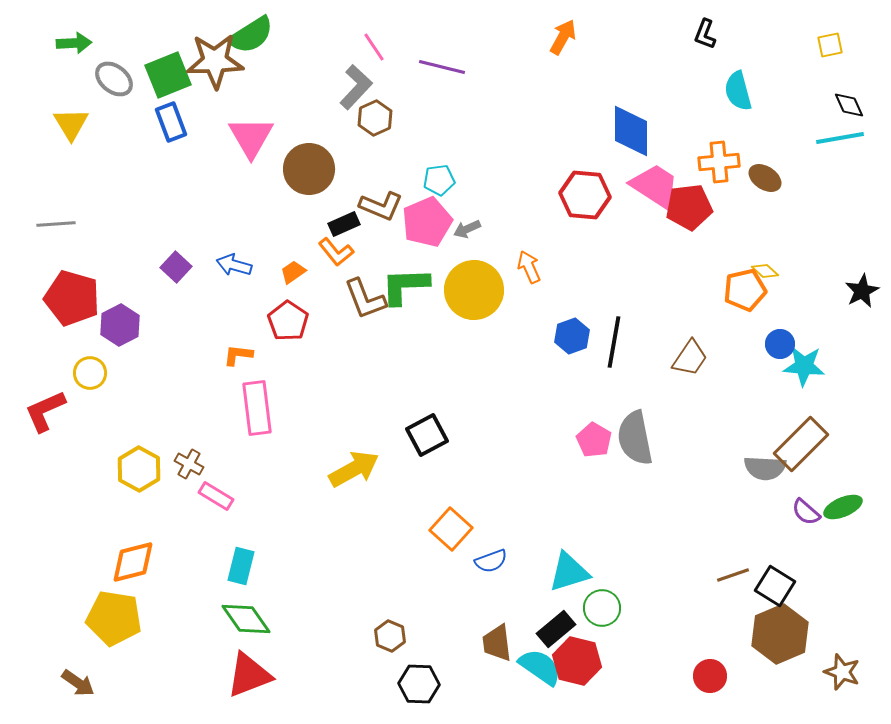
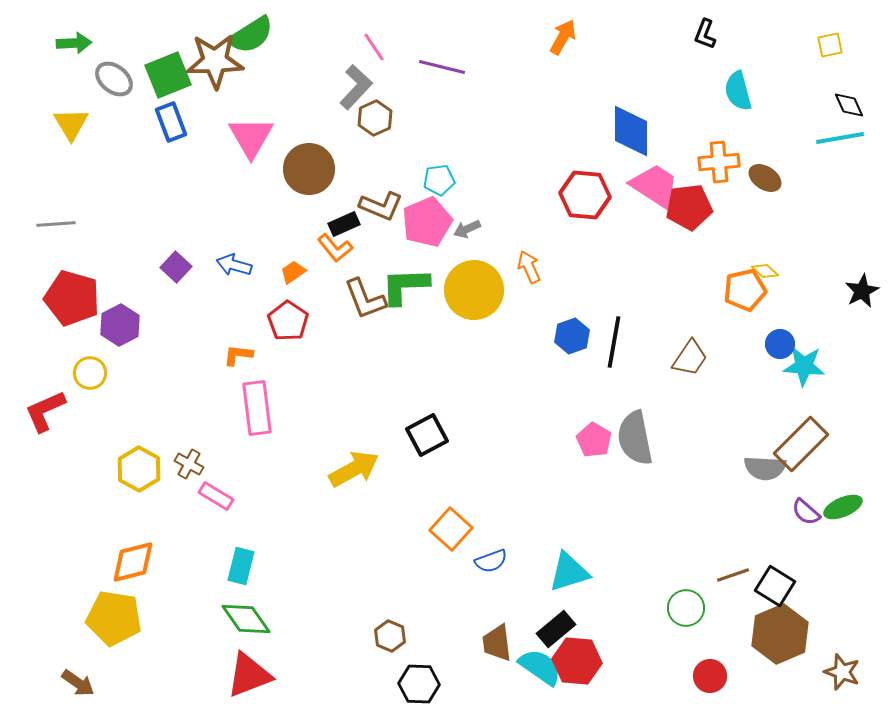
orange L-shape at (336, 252): moved 1 px left, 4 px up
green circle at (602, 608): moved 84 px right
red hexagon at (577, 661): rotated 9 degrees counterclockwise
